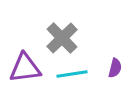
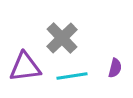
purple triangle: moved 1 px up
cyan line: moved 2 px down
